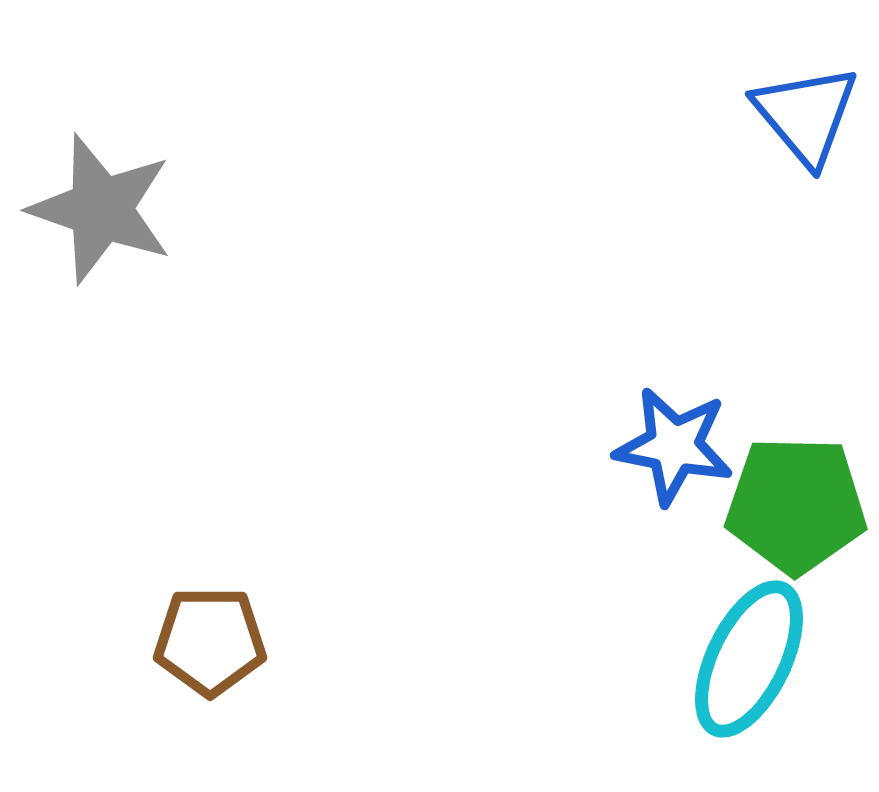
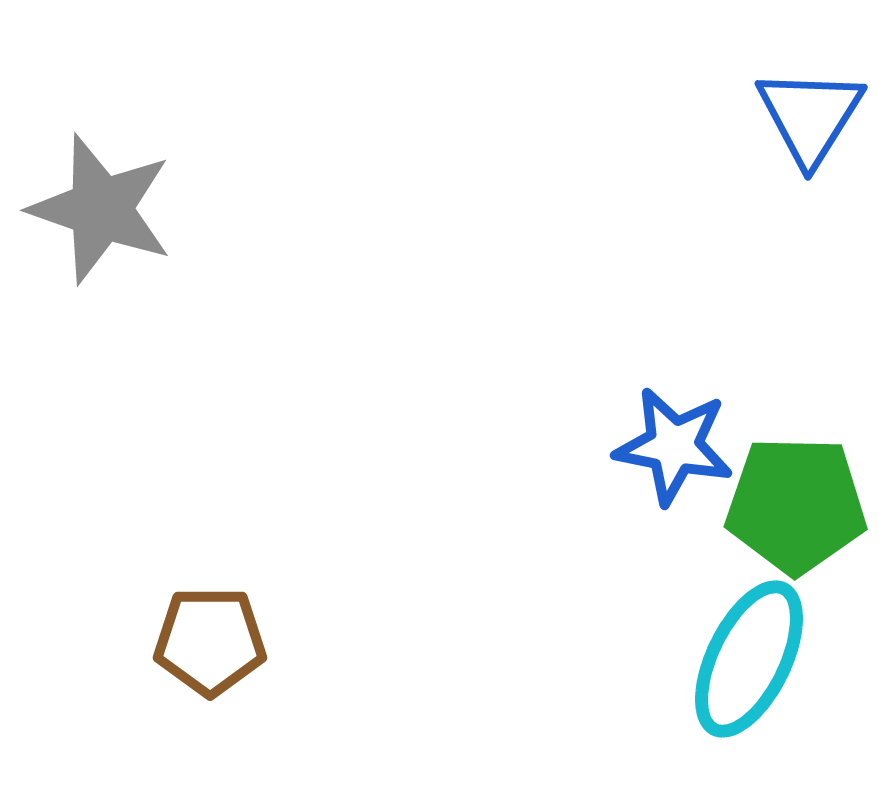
blue triangle: moved 4 px right, 1 px down; rotated 12 degrees clockwise
